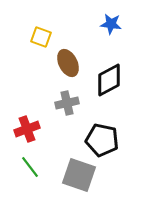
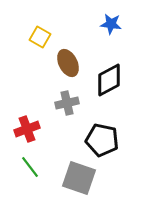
yellow square: moved 1 px left; rotated 10 degrees clockwise
gray square: moved 3 px down
